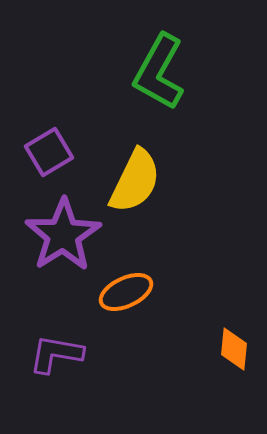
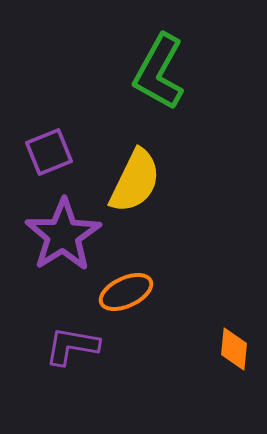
purple square: rotated 9 degrees clockwise
purple L-shape: moved 16 px right, 8 px up
